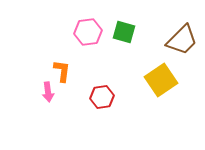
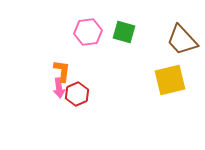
brown trapezoid: rotated 92 degrees clockwise
yellow square: moved 9 px right; rotated 20 degrees clockwise
pink arrow: moved 11 px right, 4 px up
red hexagon: moved 25 px left, 3 px up; rotated 15 degrees counterclockwise
